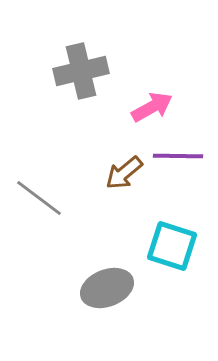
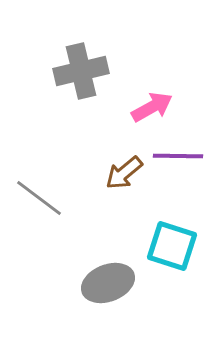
gray ellipse: moved 1 px right, 5 px up
